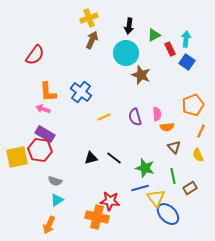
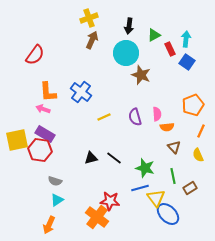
yellow square: moved 17 px up
orange cross: rotated 25 degrees clockwise
